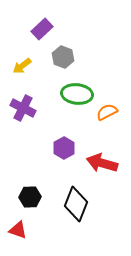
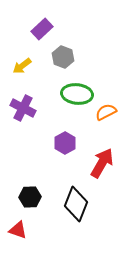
orange semicircle: moved 1 px left
purple hexagon: moved 1 px right, 5 px up
red arrow: rotated 104 degrees clockwise
